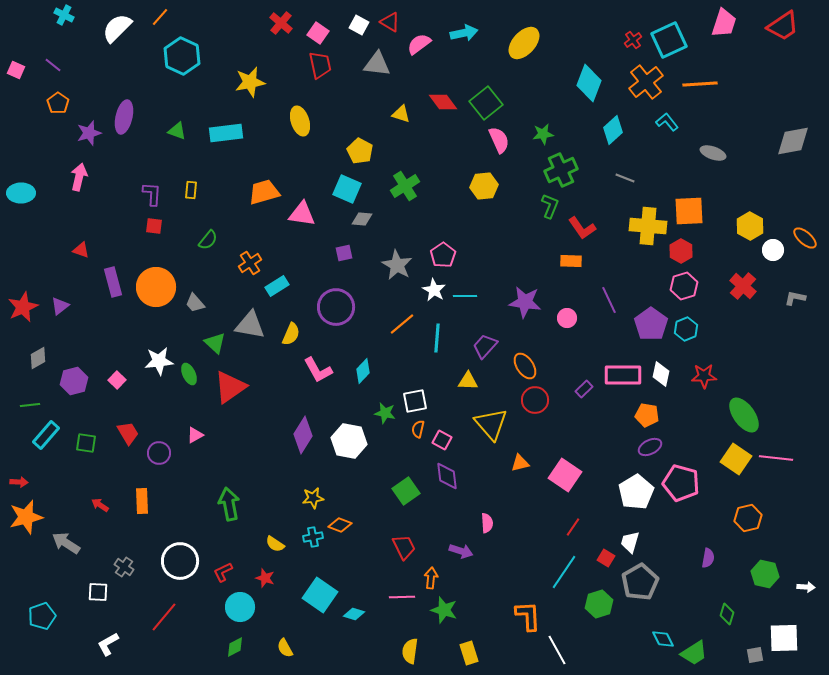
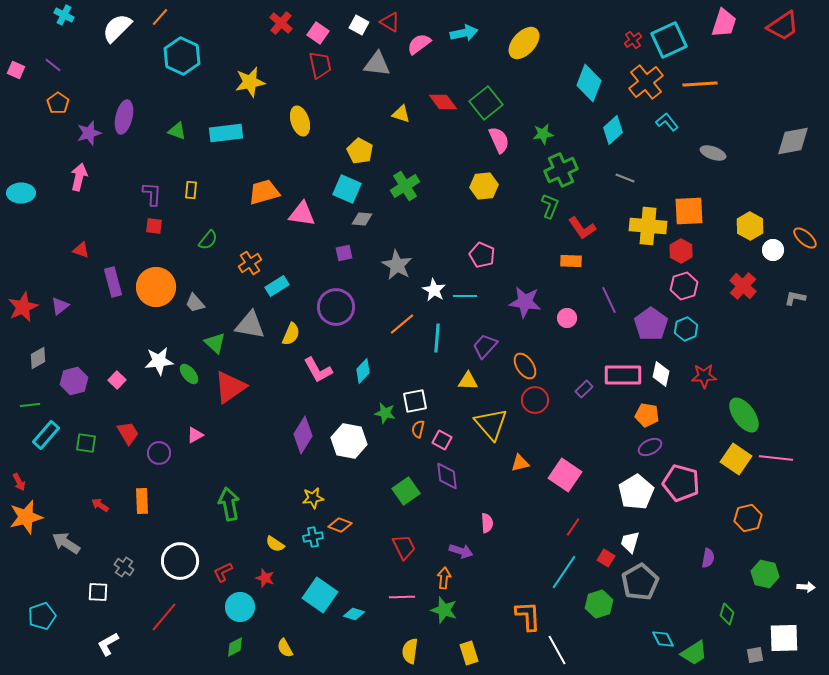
pink pentagon at (443, 255): moved 39 px right; rotated 15 degrees counterclockwise
green ellipse at (189, 374): rotated 15 degrees counterclockwise
red arrow at (19, 482): rotated 60 degrees clockwise
orange arrow at (431, 578): moved 13 px right
